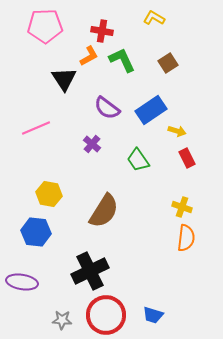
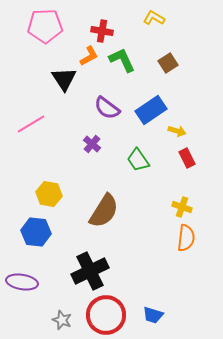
pink line: moved 5 px left, 4 px up; rotated 8 degrees counterclockwise
gray star: rotated 18 degrees clockwise
